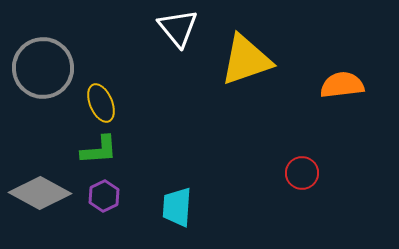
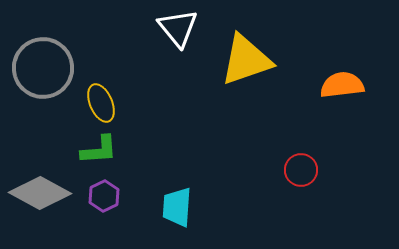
red circle: moved 1 px left, 3 px up
